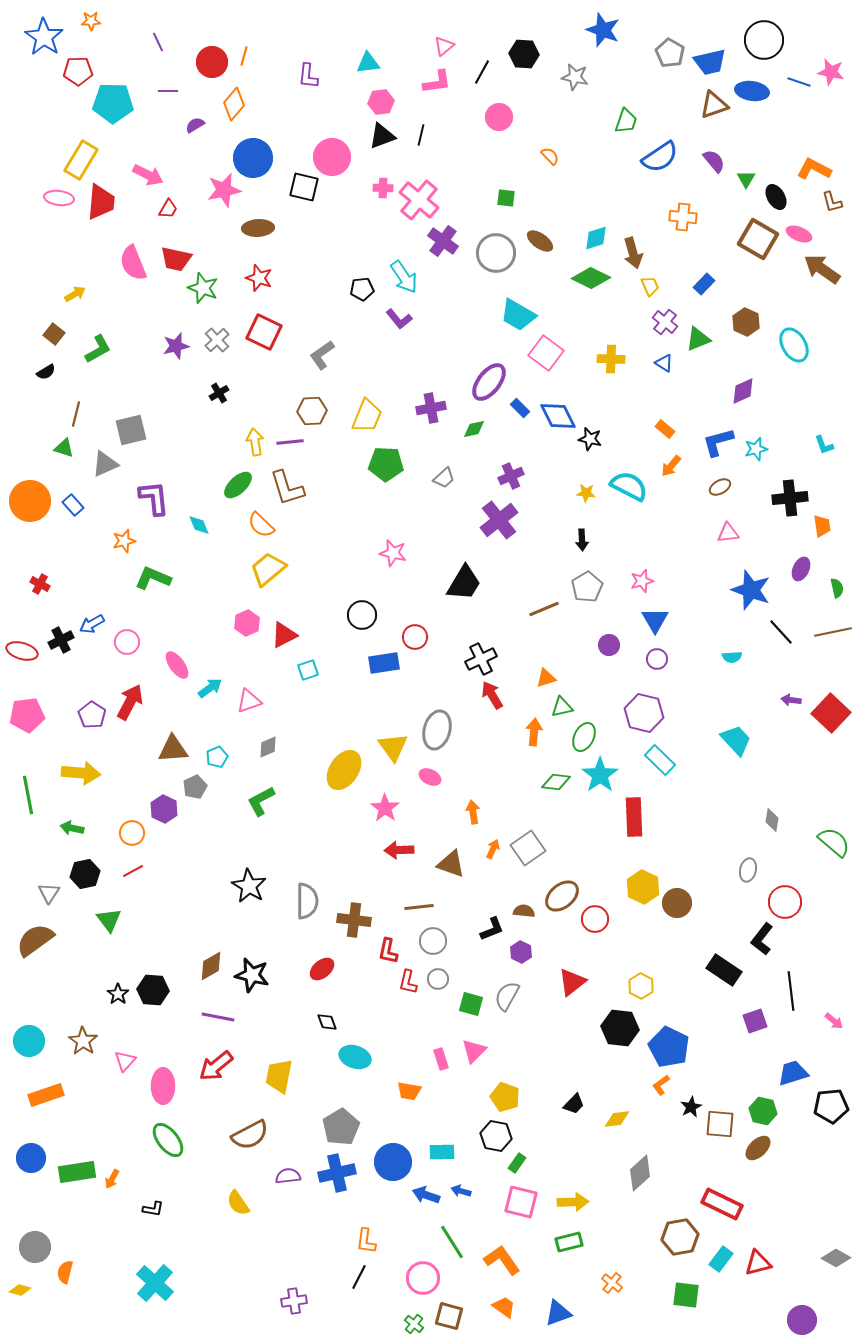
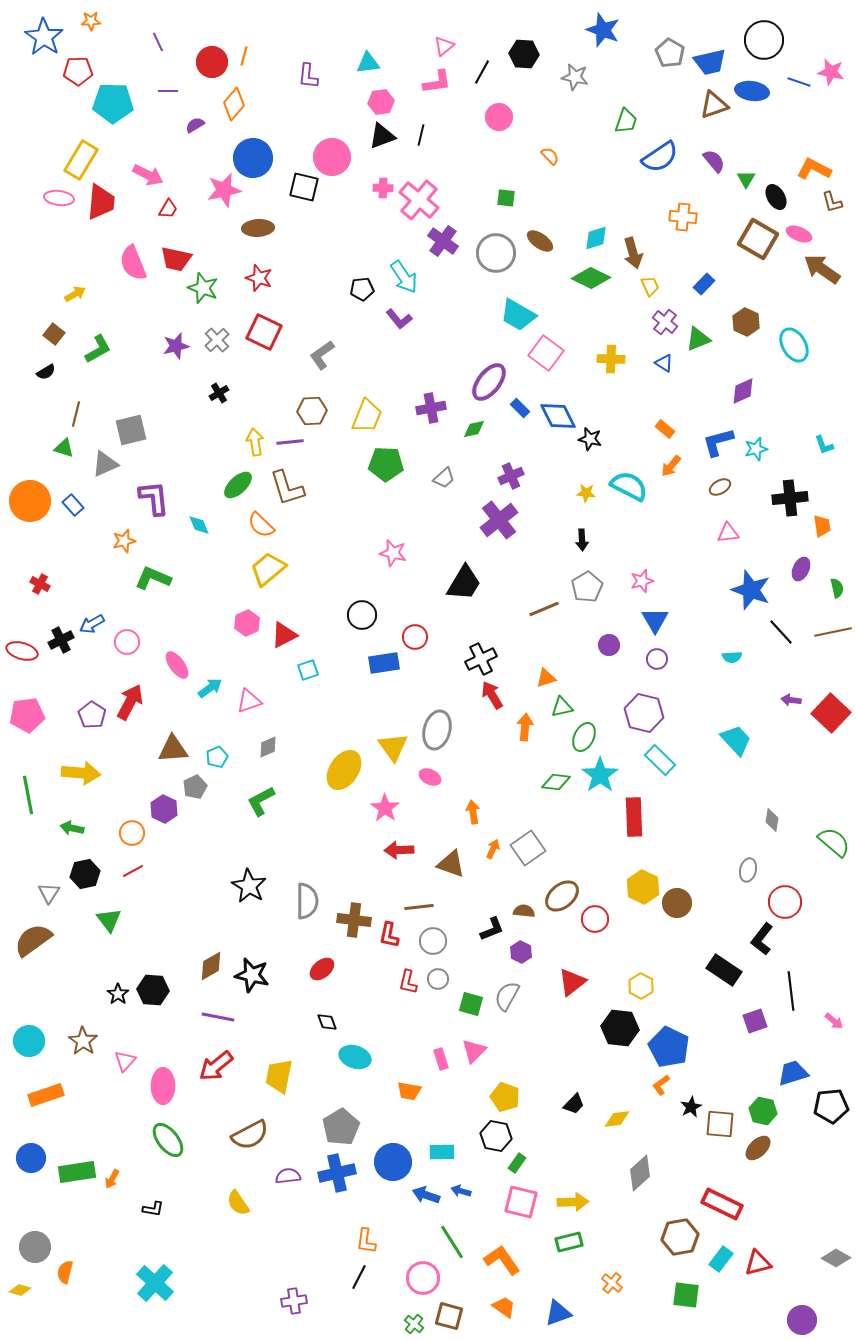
orange arrow at (534, 732): moved 9 px left, 5 px up
brown semicircle at (35, 940): moved 2 px left
red L-shape at (388, 951): moved 1 px right, 16 px up
